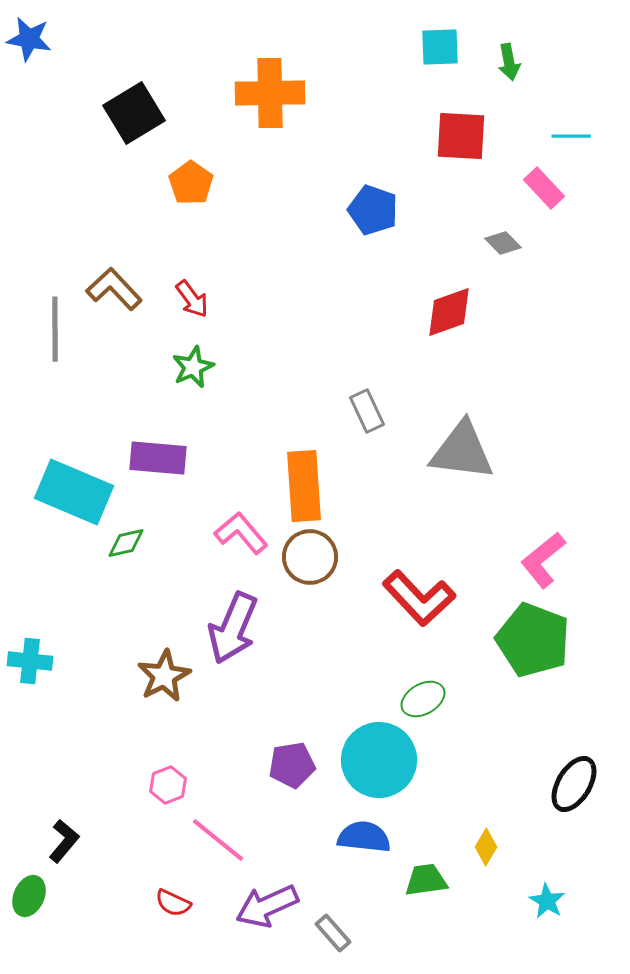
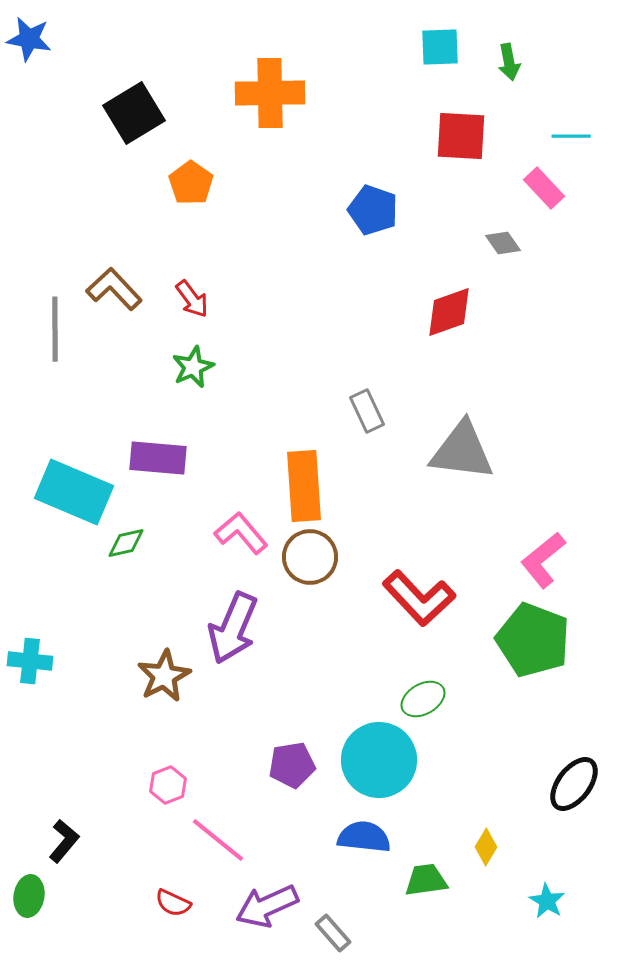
gray diamond at (503, 243): rotated 9 degrees clockwise
black ellipse at (574, 784): rotated 6 degrees clockwise
green ellipse at (29, 896): rotated 15 degrees counterclockwise
